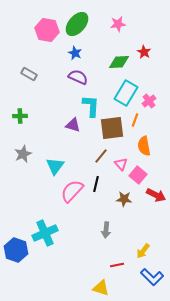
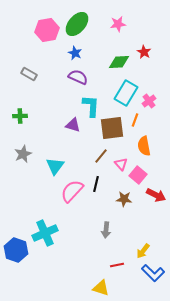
pink hexagon: rotated 20 degrees counterclockwise
blue L-shape: moved 1 px right, 4 px up
